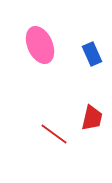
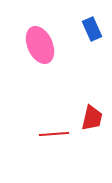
blue rectangle: moved 25 px up
red line: rotated 40 degrees counterclockwise
